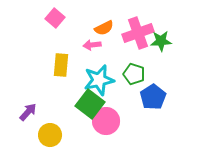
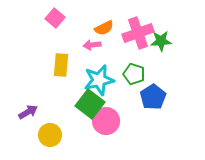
purple arrow: rotated 18 degrees clockwise
